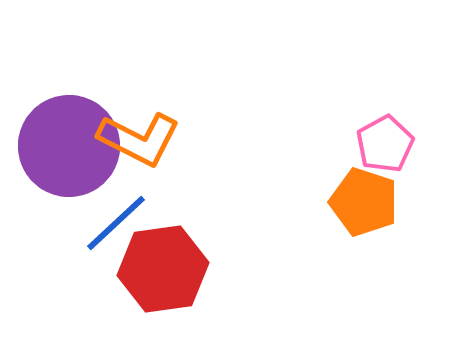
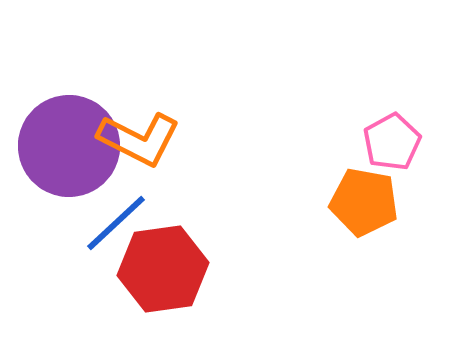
pink pentagon: moved 7 px right, 2 px up
orange pentagon: rotated 8 degrees counterclockwise
